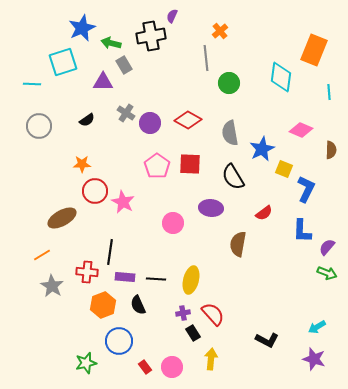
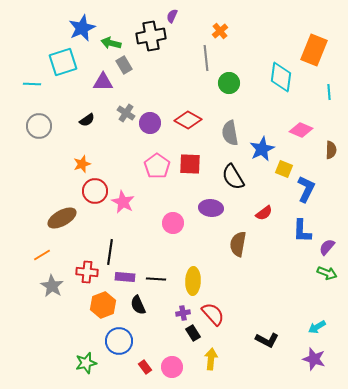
orange star at (82, 164): rotated 18 degrees counterclockwise
yellow ellipse at (191, 280): moved 2 px right, 1 px down; rotated 12 degrees counterclockwise
